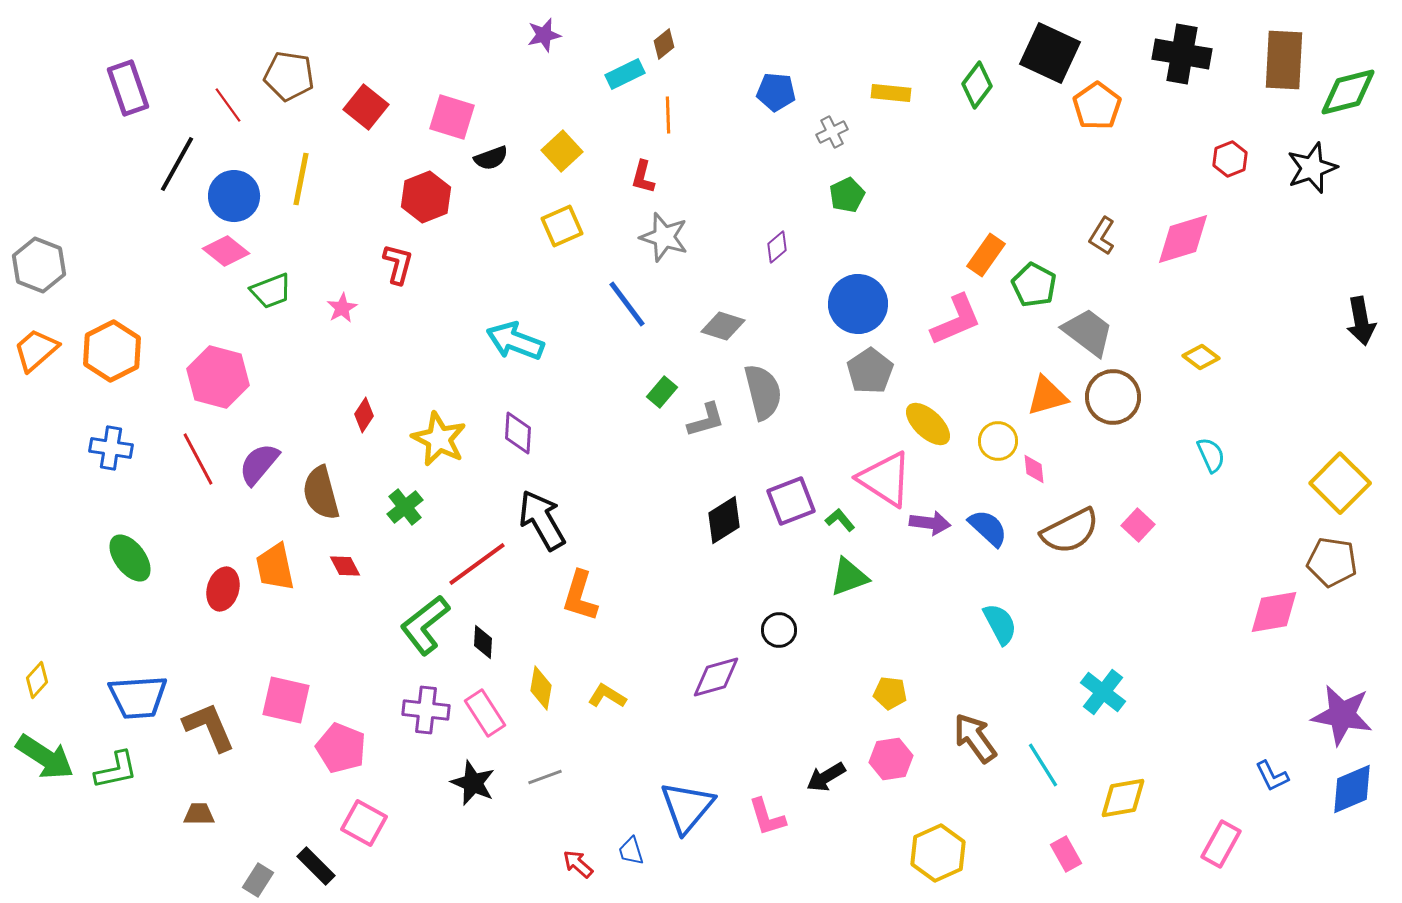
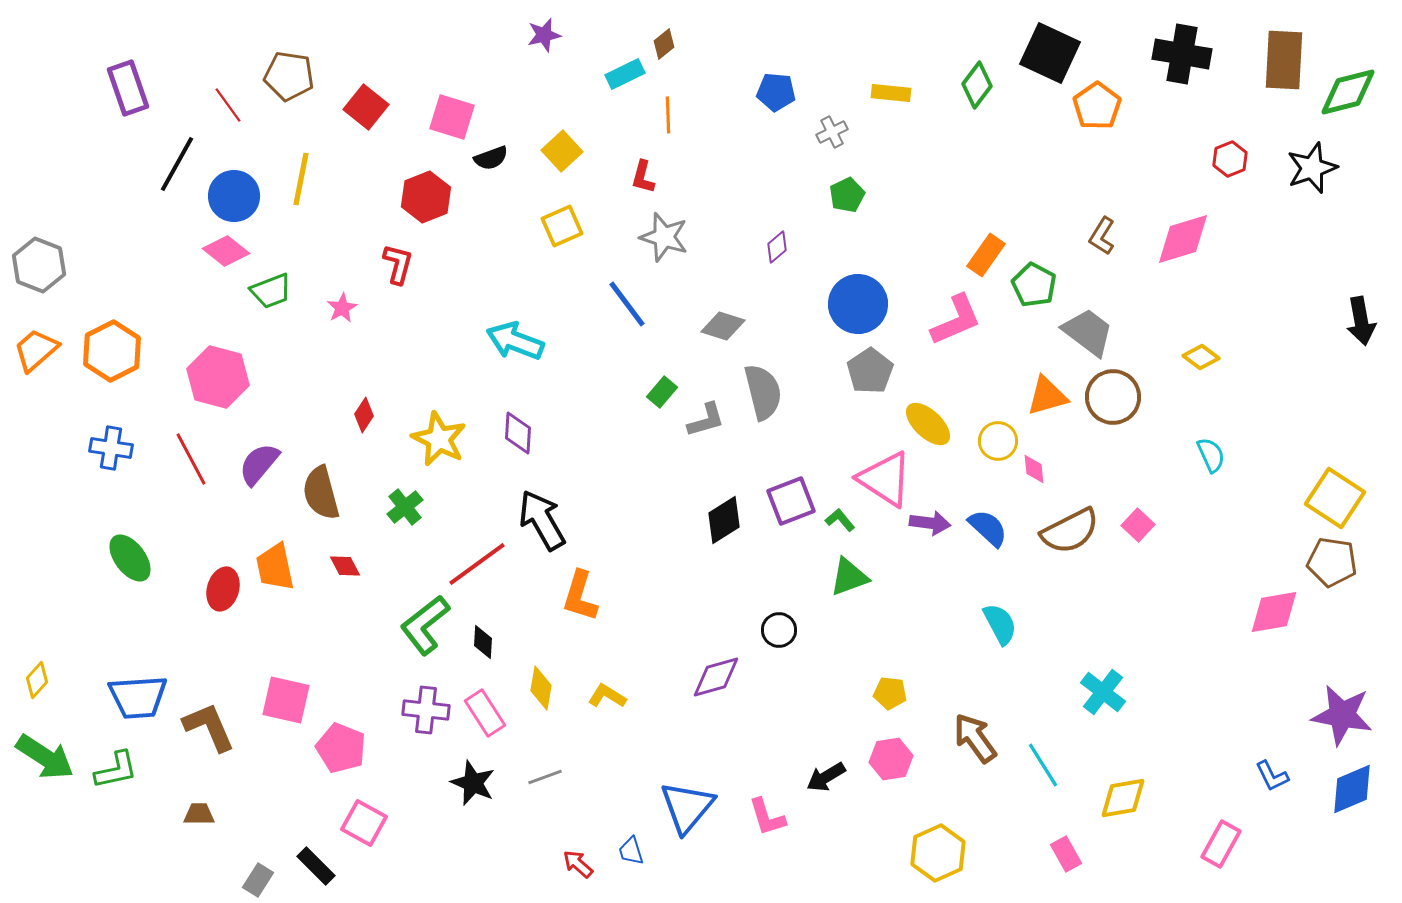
red line at (198, 459): moved 7 px left
yellow square at (1340, 483): moved 5 px left, 15 px down; rotated 12 degrees counterclockwise
